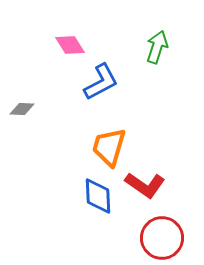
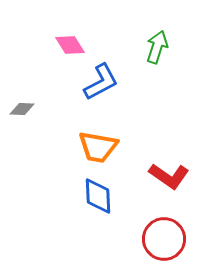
orange trapezoid: moved 11 px left; rotated 96 degrees counterclockwise
red L-shape: moved 24 px right, 9 px up
red circle: moved 2 px right, 1 px down
